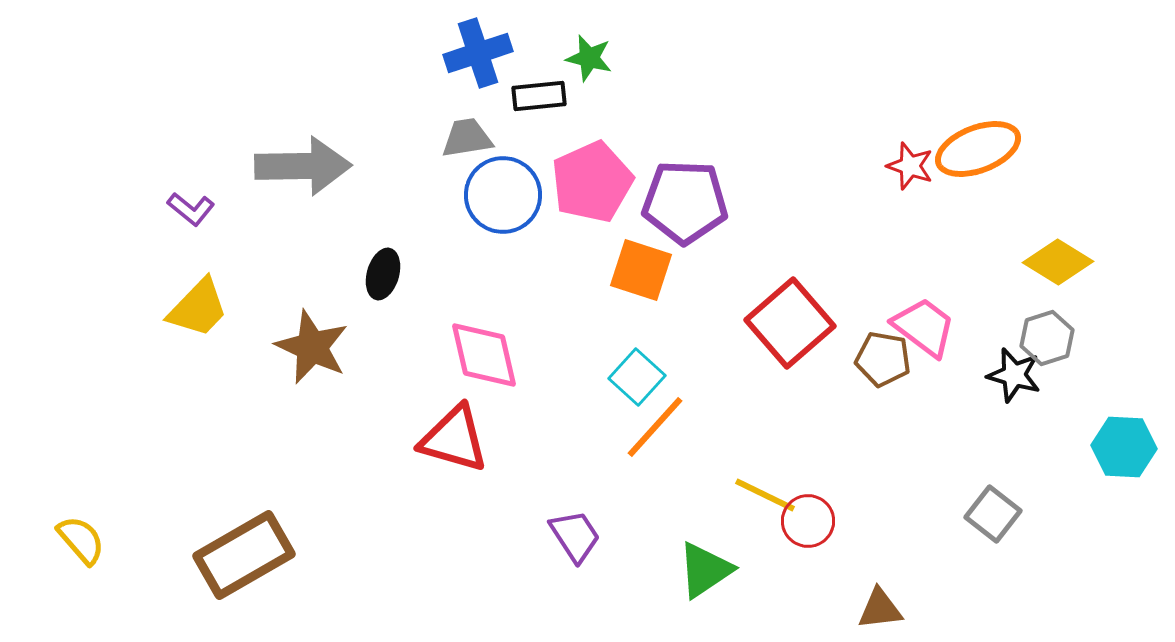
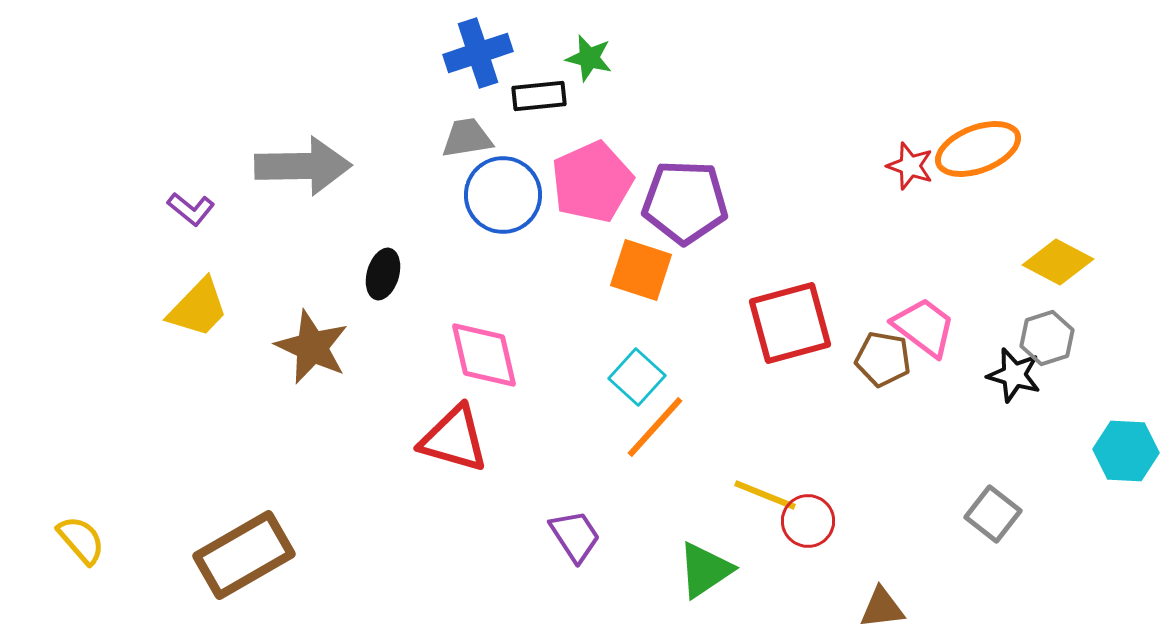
yellow diamond: rotated 4 degrees counterclockwise
red square: rotated 26 degrees clockwise
cyan hexagon: moved 2 px right, 4 px down
yellow line: rotated 4 degrees counterclockwise
brown triangle: moved 2 px right, 1 px up
